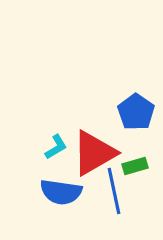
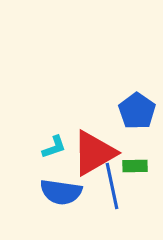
blue pentagon: moved 1 px right, 1 px up
cyan L-shape: moved 2 px left; rotated 12 degrees clockwise
green rectangle: rotated 15 degrees clockwise
blue line: moved 2 px left, 5 px up
